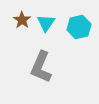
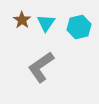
gray L-shape: rotated 32 degrees clockwise
